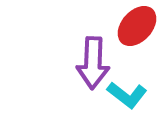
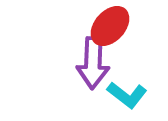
red ellipse: moved 27 px left
